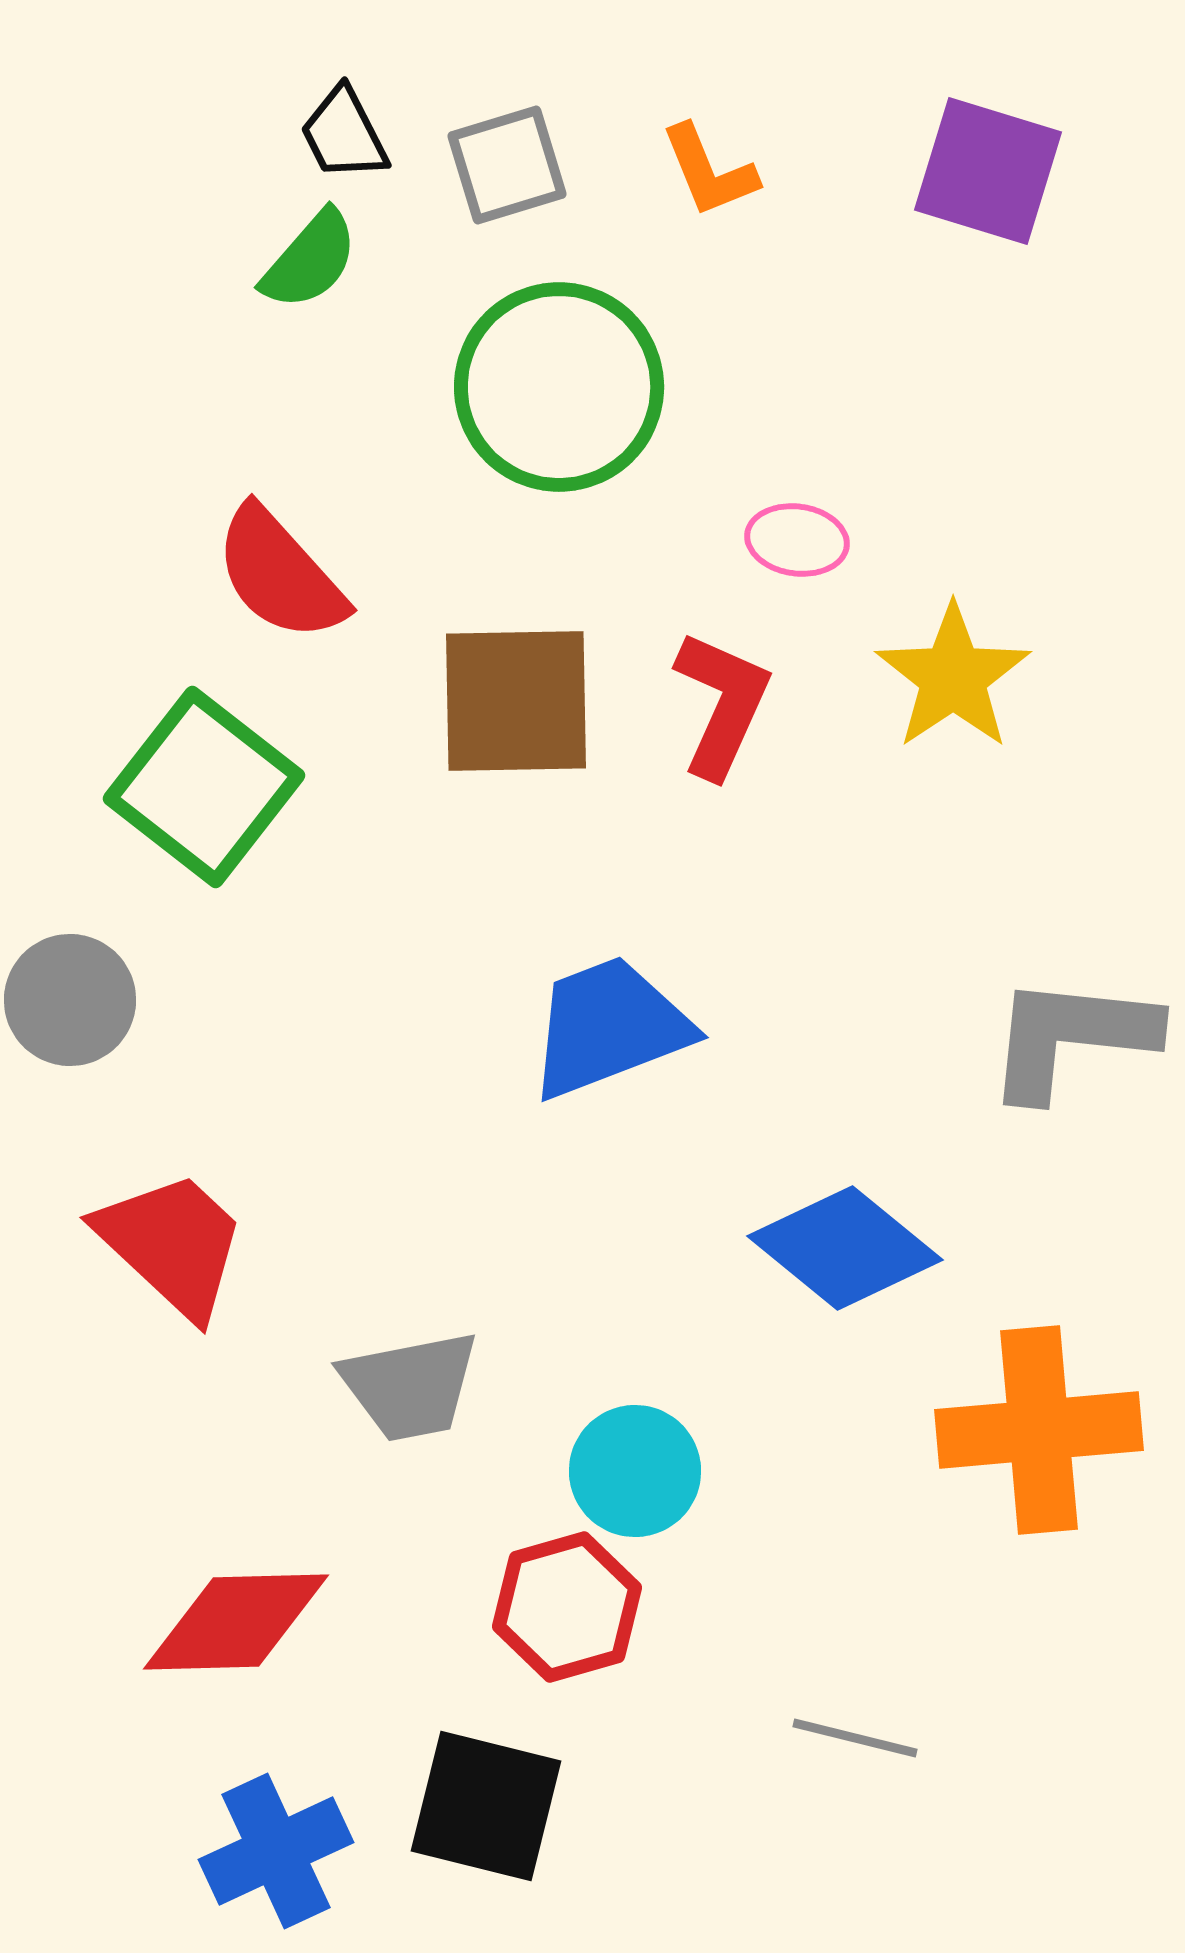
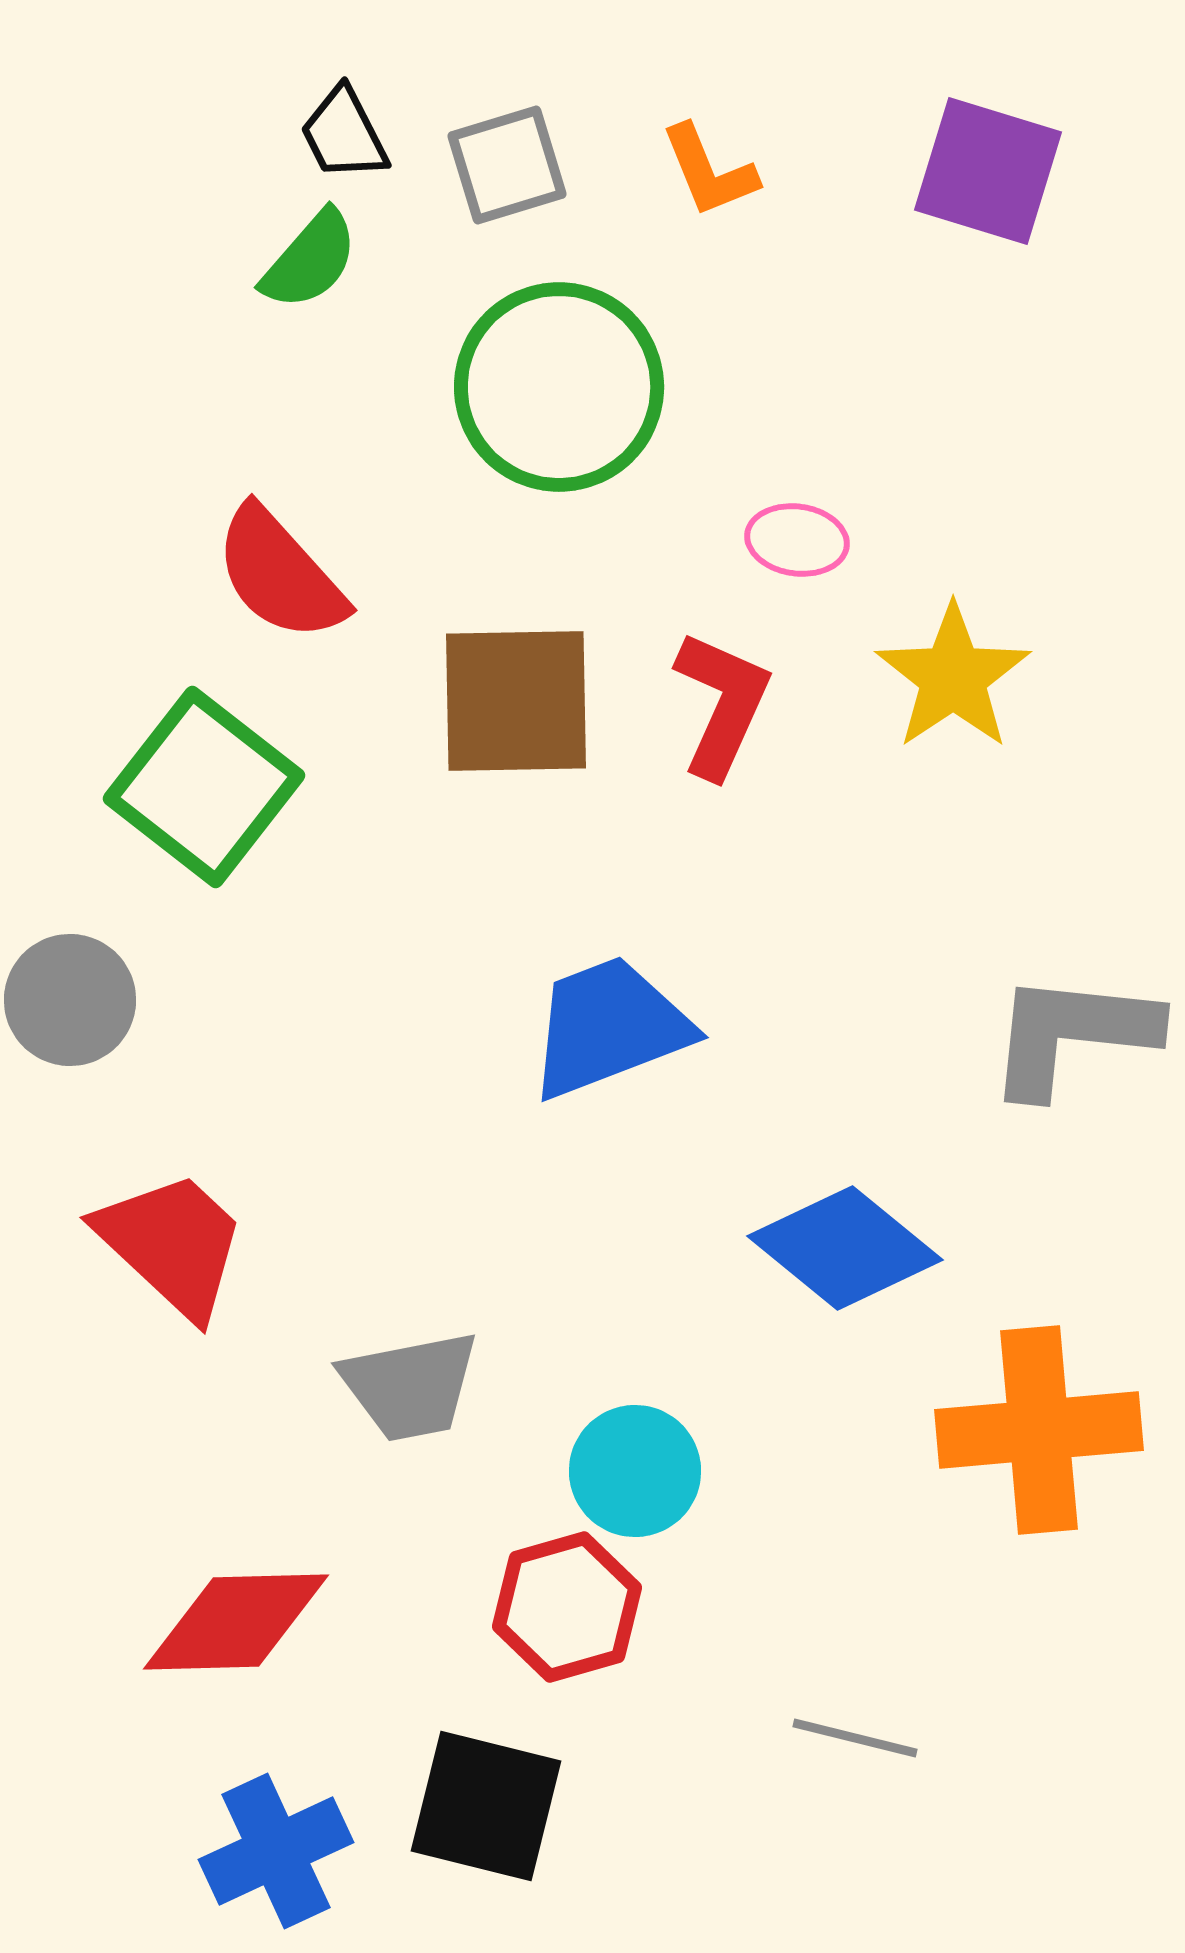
gray L-shape: moved 1 px right, 3 px up
